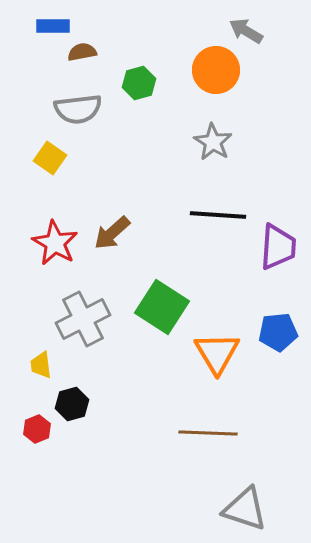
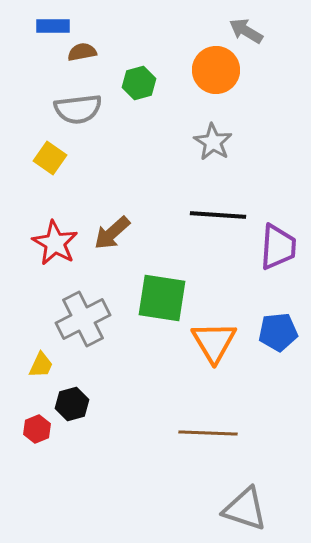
green square: moved 9 px up; rotated 24 degrees counterclockwise
orange triangle: moved 3 px left, 11 px up
yellow trapezoid: rotated 148 degrees counterclockwise
